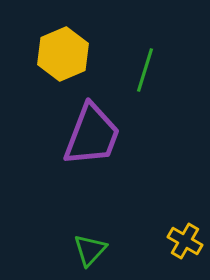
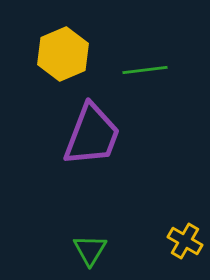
green line: rotated 66 degrees clockwise
green triangle: rotated 12 degrees counterclockwise
